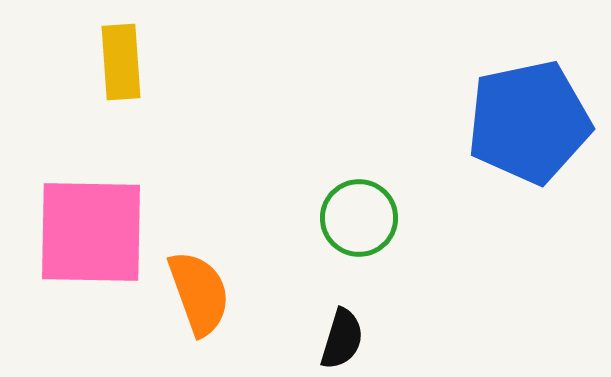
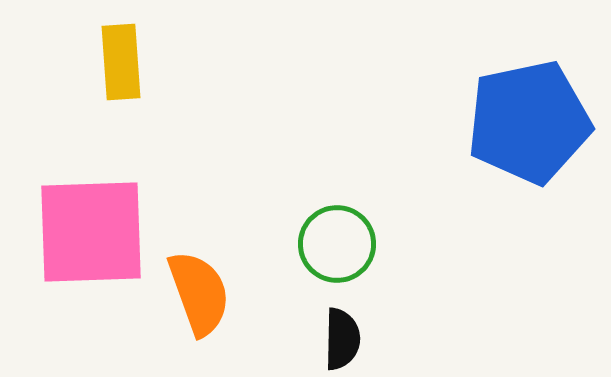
green circle: moved 22 px left, 26 px down
pink square: rotated 3 degrees counterclockwise
black semicircle: rotated 16 degrees counterclockwise
